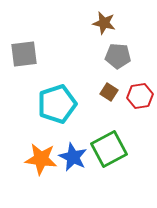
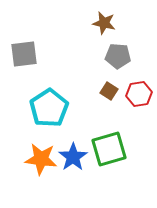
brown square: moved 1 px up
red hexagon: moved 1 px left, 2 px up
cyan pentagon: moved 8 px left, 4 px down; rotated 15 degrees counterclockwise
green square: rotated 12 degrees clockwise
blue star: rotated 12 degrees clockwise
